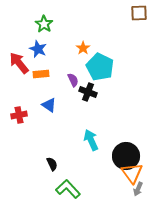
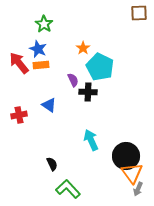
orange rectangle: moved 9 px up
black cross: rotated 18 degrees counterclockwise
